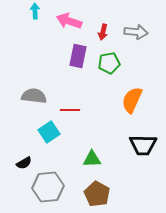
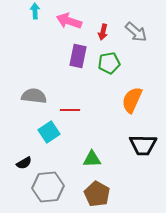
gray arrow: rotated 35 degrees clockwise
